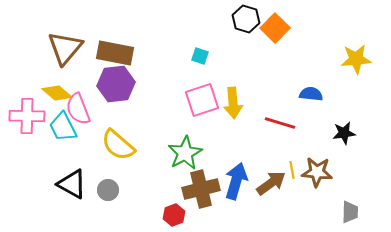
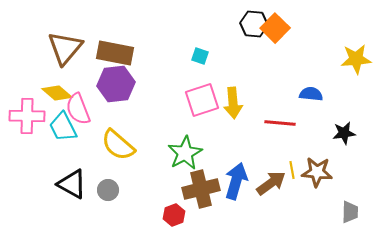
black hexagon: moved 8 px right, 5 px down; rotated 12 degrees counterclockwise
red line: rotated 12 degrees counterclockwise
